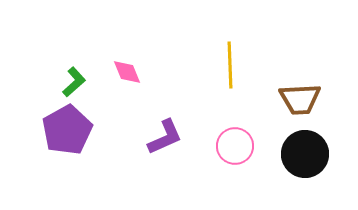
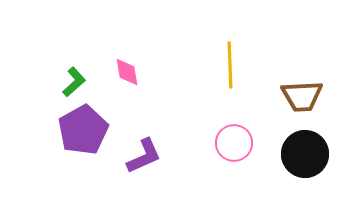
pink diamond: rotated 12 degrees clockwise
brown trapezoid: moved 2 px right, 3 px up
purple pentagon: moved 16 px right
purple L-shape: moved 21 px left, 19 px down
pink circle: moved 1 px left, 3 px up
